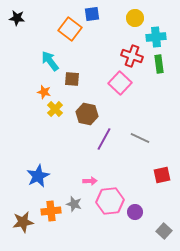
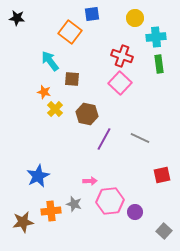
orange square: moved 3 px down
red cross: moved 10 px left
